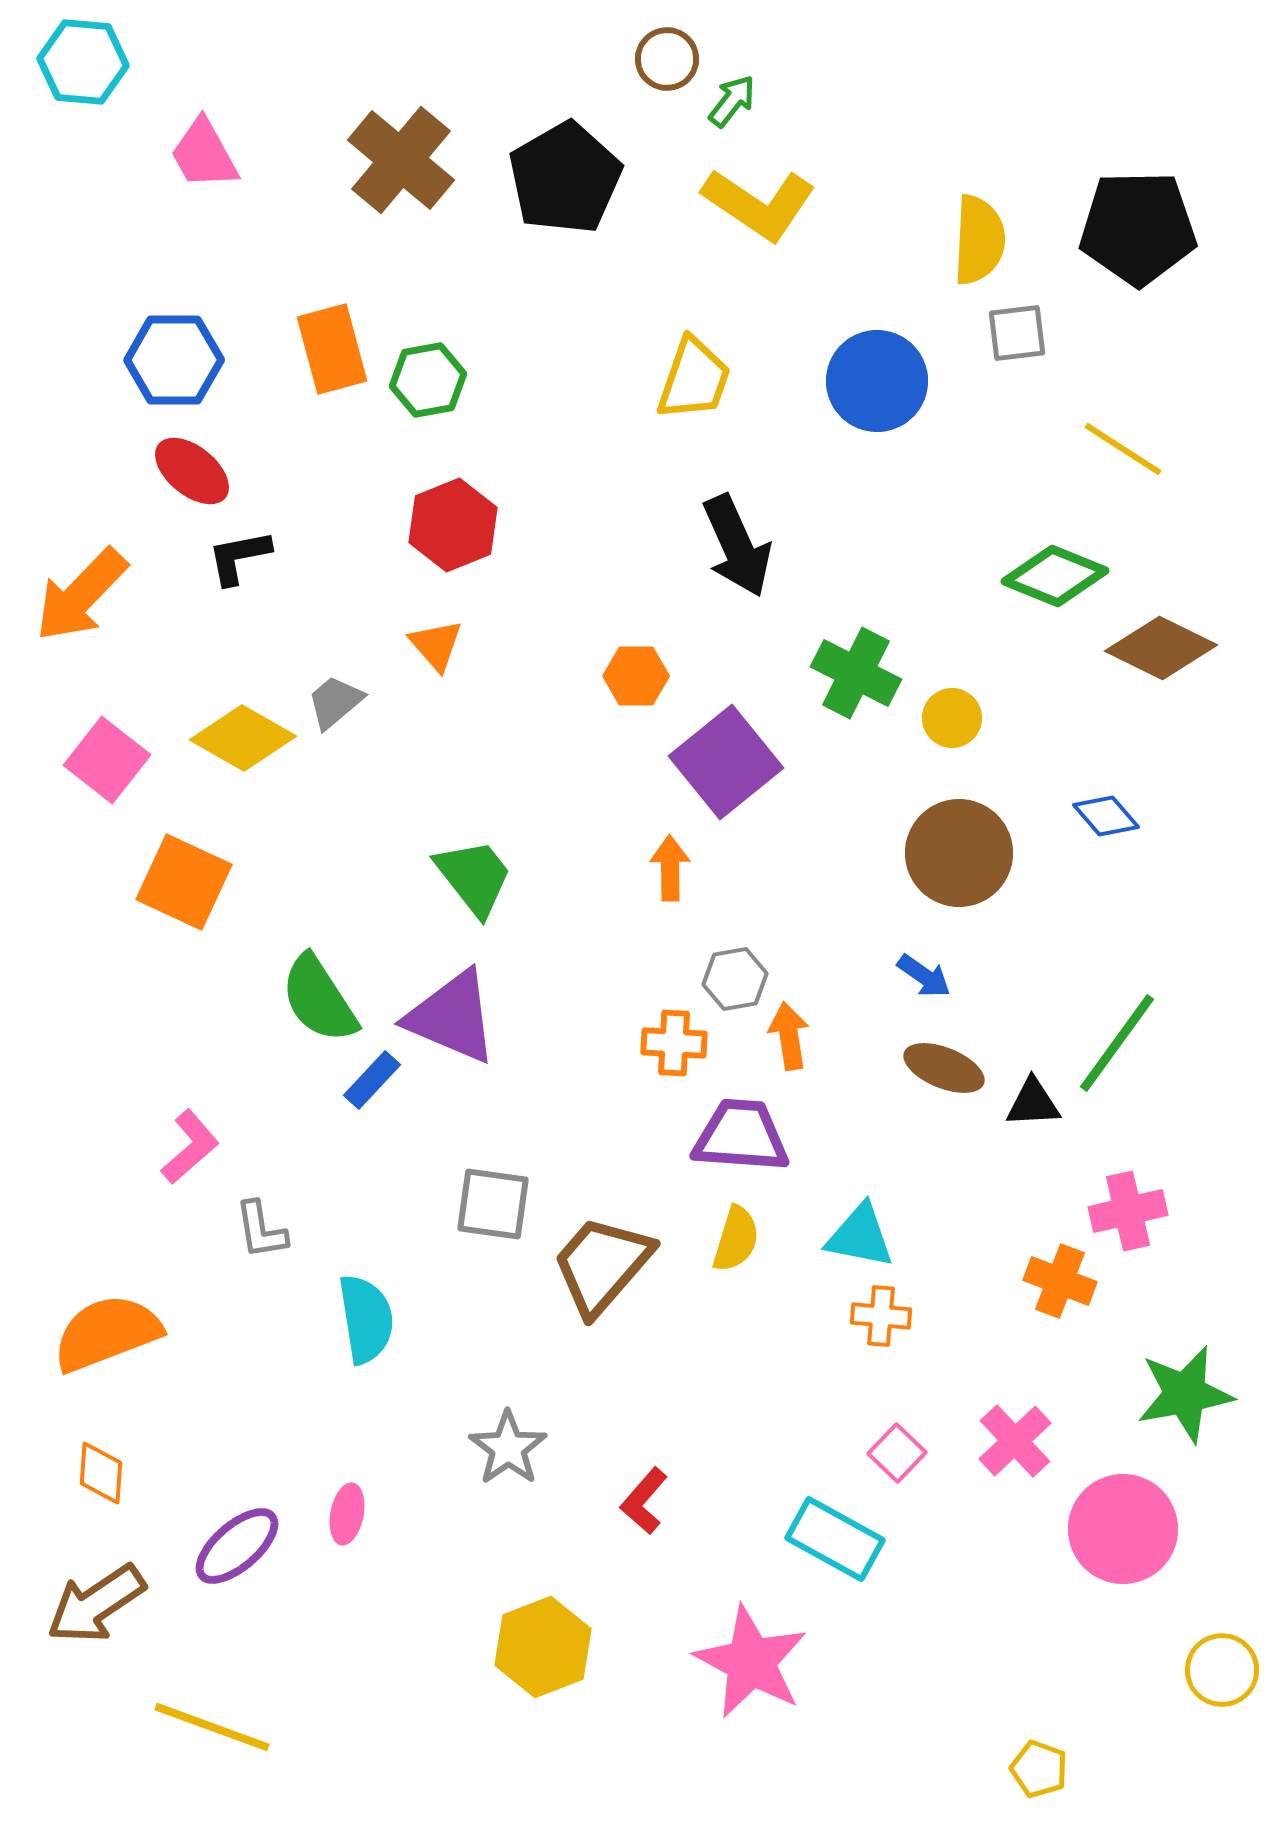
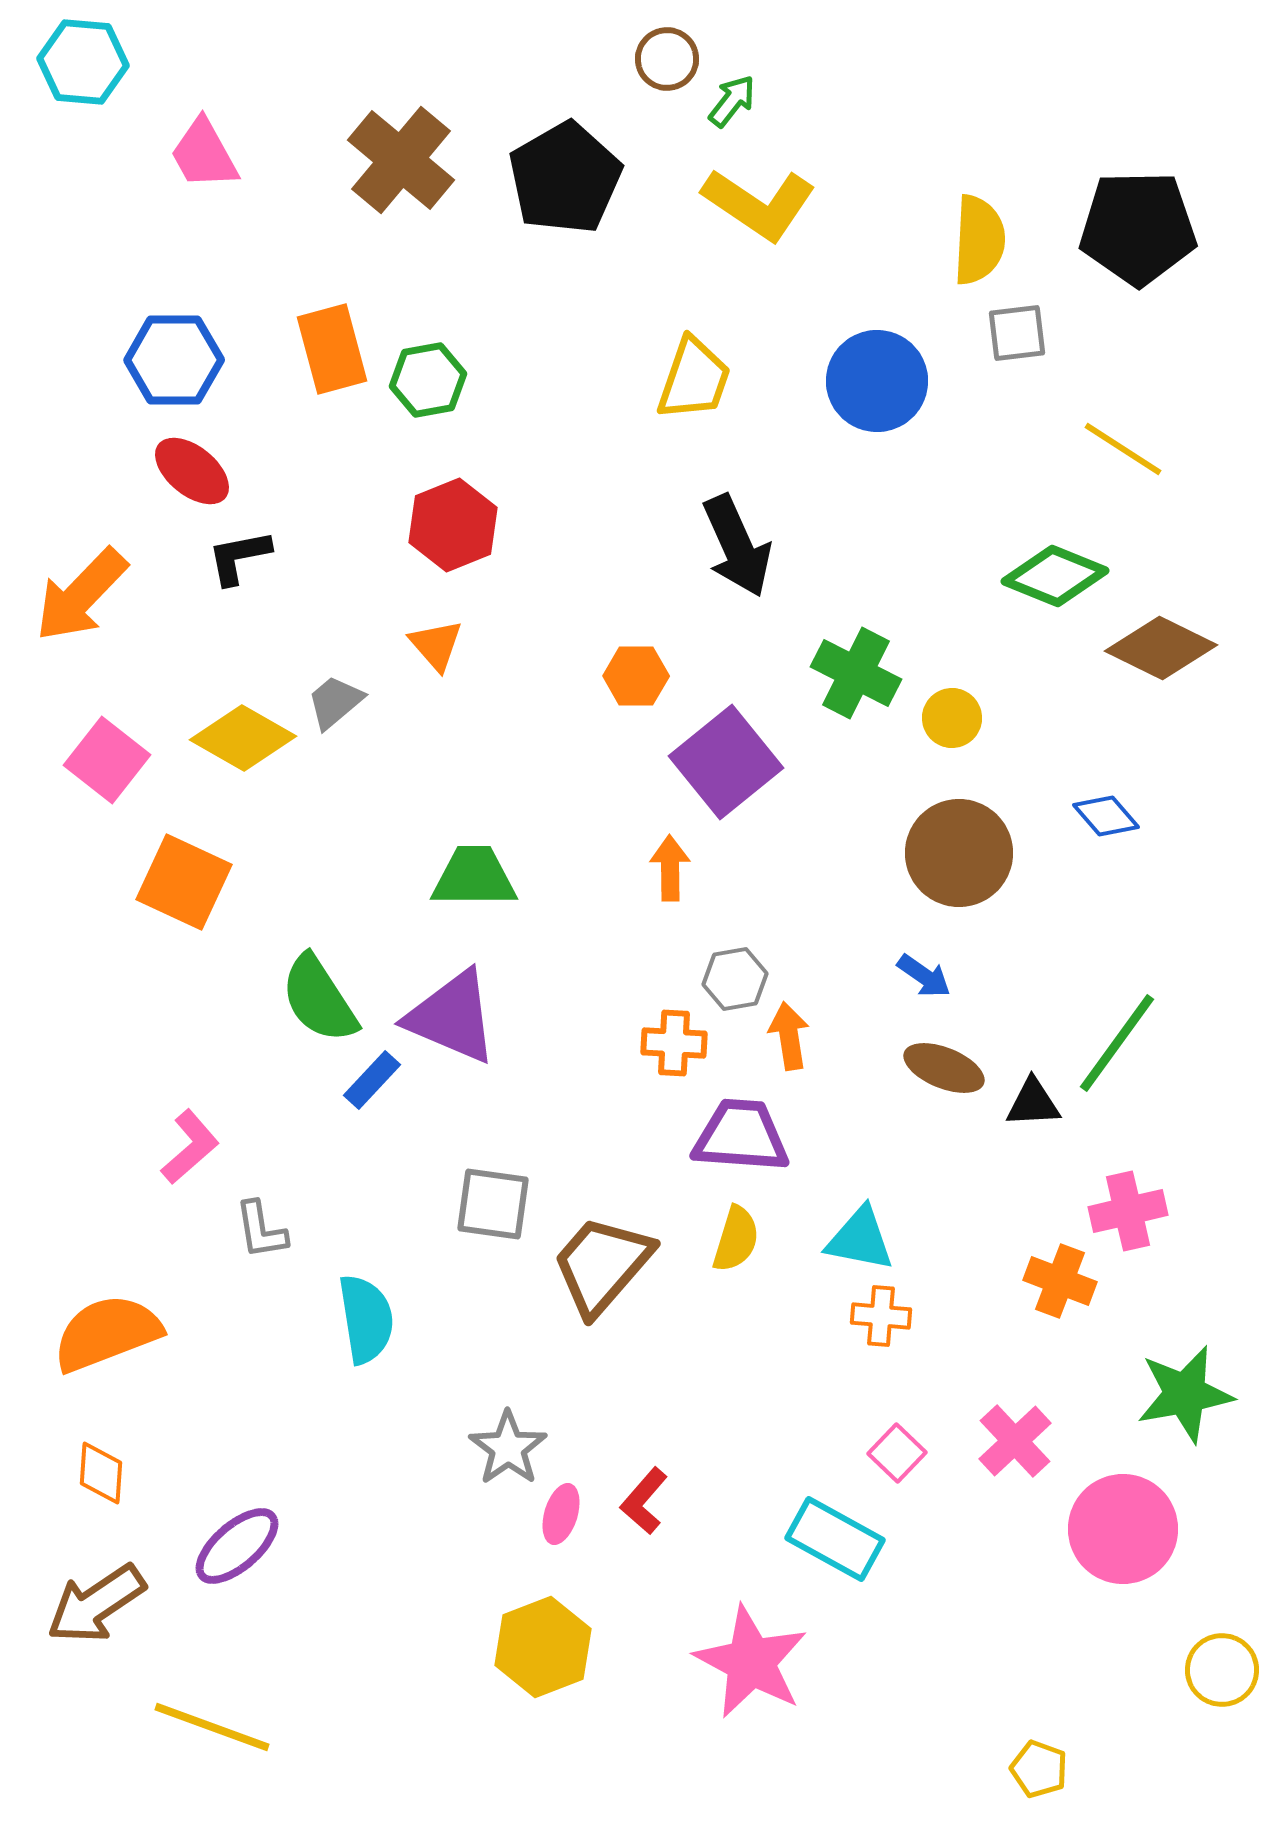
green trapezoid at (474, 877): rotated 52 degrees counterclockwise
cyan triangle at (860, 1236): moved 3 px down
pink ellipse at (347, 1514): moved 214 px right; rotated 6 degrees clockwise
